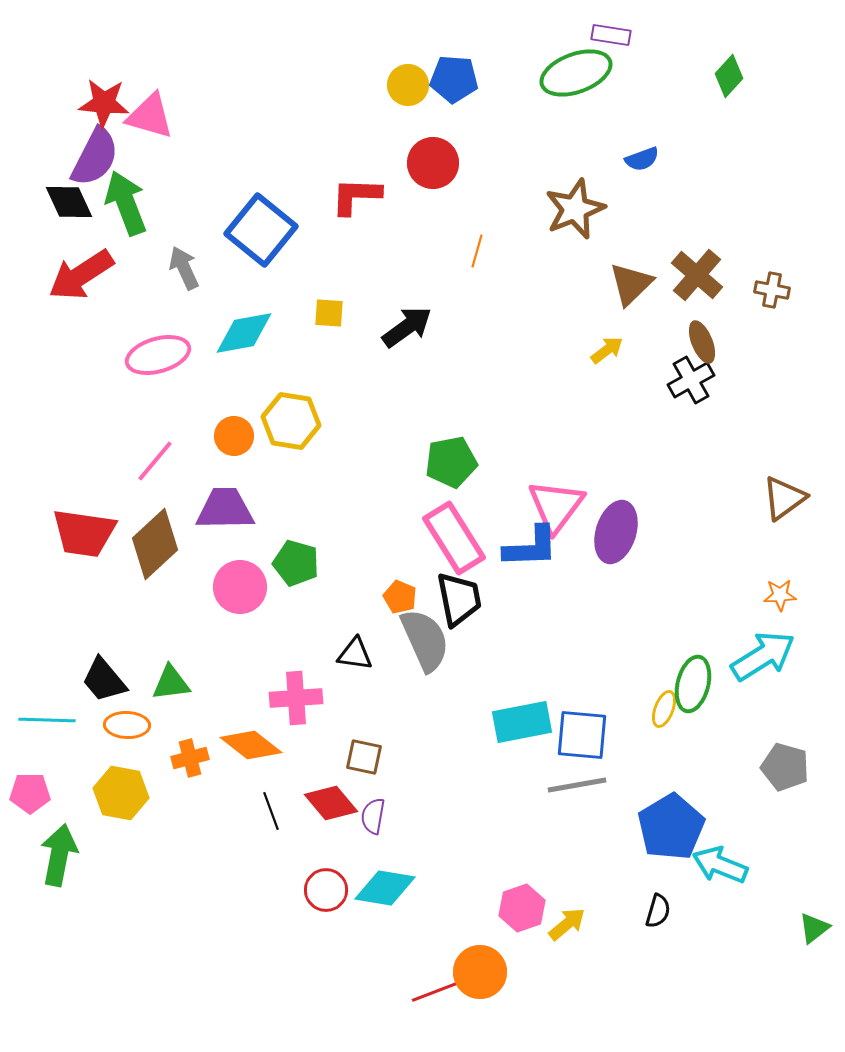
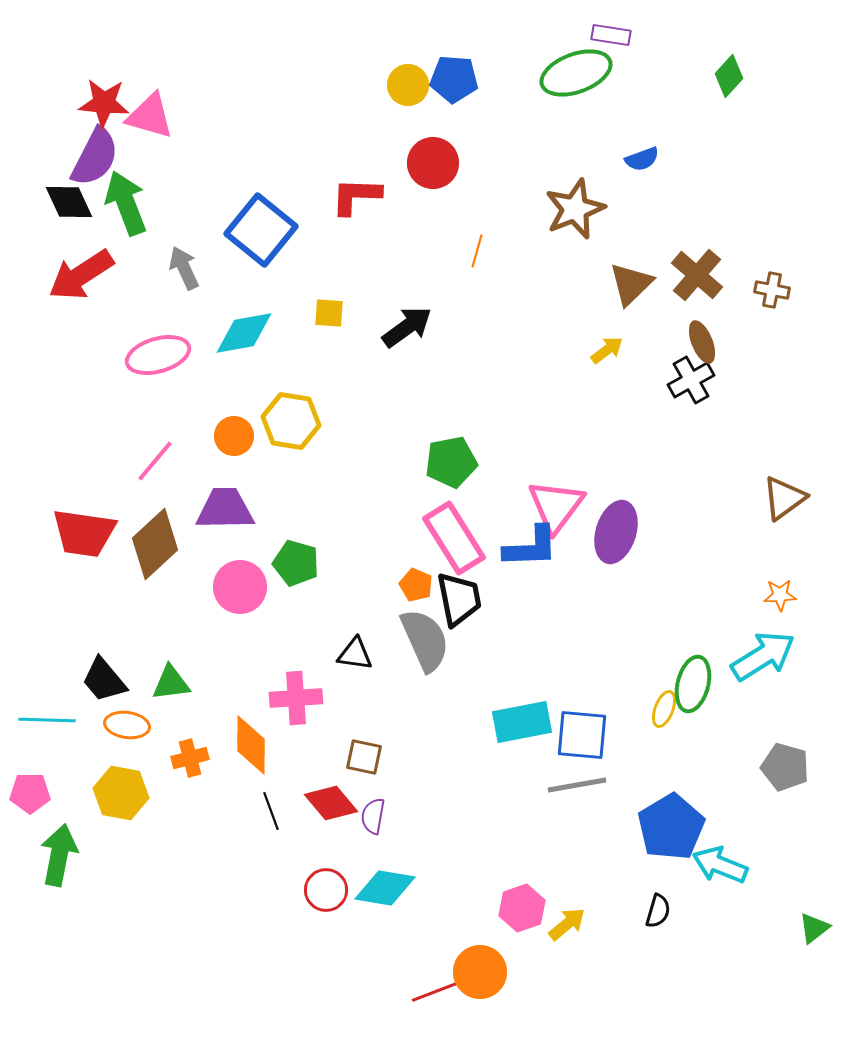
orange pentagon at (400, 597): moved 16 px right, 12 px up
orange ellipse at (127, 725): rotated 6 degrees clockwise
orange diamond at (251, 745): rotated 52 degrees clockwise
